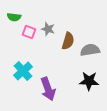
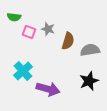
black star: rotated 24 degrees counterclockwise
purple arrow: rotated 55 degrees counterclockwise
